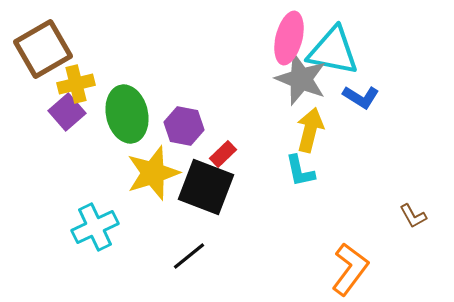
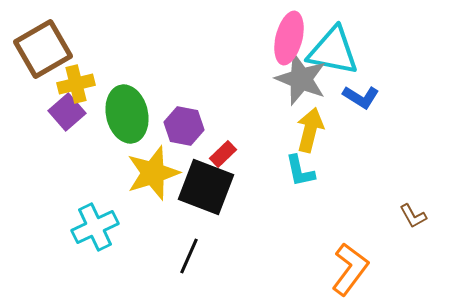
black line: rotated 27 degrees counterclockwise
